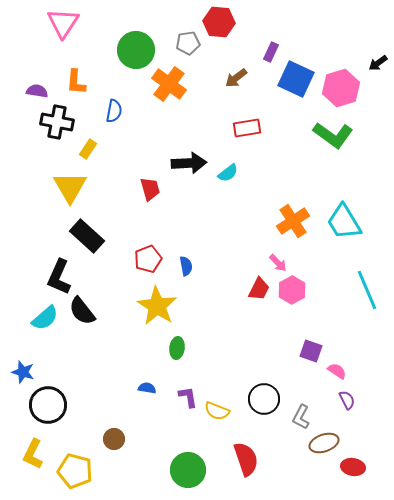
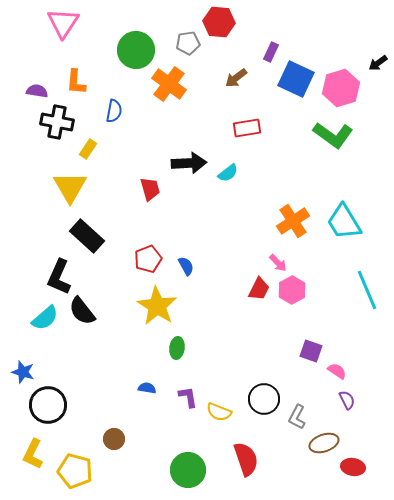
blue semicircle at (186, 266): rotated 18 degrees counterclockwise
yellow semicircle at (217, 411): moved 2 px right, 1 px down
gray L-shape at (301, 417): moved 4 px left
